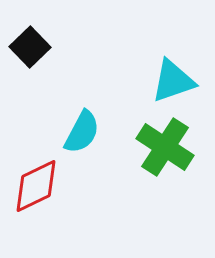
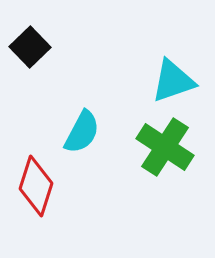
red diamond: rotated 46 degrees counterclockwise
